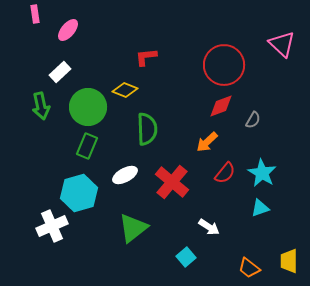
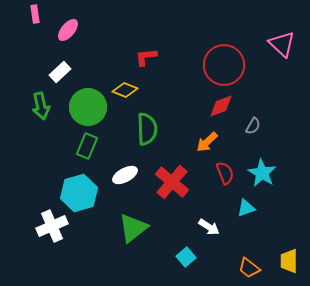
gray semicircle: moved 6 px down
red semicircle: rotated 60 degrees counterclockwise
cyan triangle: moved 14 px left
